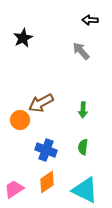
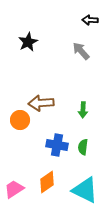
black star: moved 5 px right, 4 px down
brown arrow: rotated 25 degrees clockwise
blue cross: moved 11 px right, 5 px up; rotated 10 degrees counterclockwise
